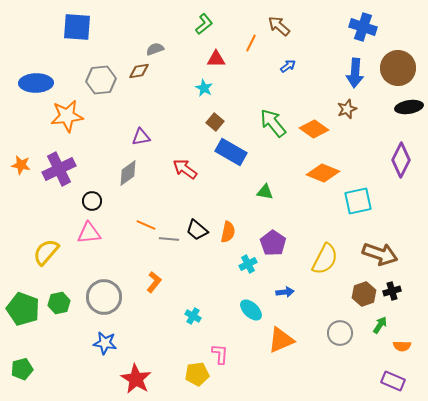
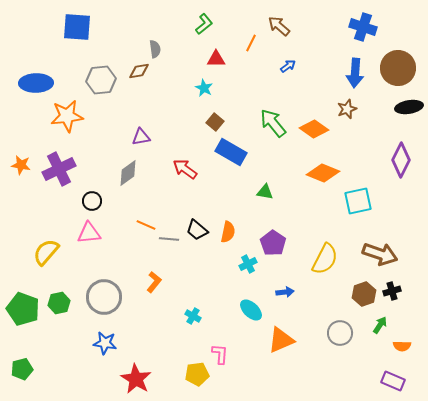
gray semicircle at (155, 49): rotated 102 degrees clockwise
